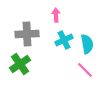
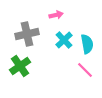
pink arrow: rotated 80 degrees clockwise
gray cross: rotated 10 degrees counterclockwise
cyan cross: rotated 18 degrees counterclockwise
green cross: moved 2 px down
